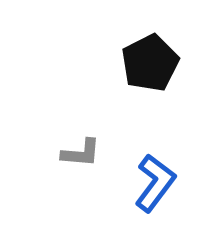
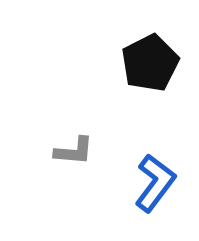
gray L-shape: moved 7 px left, 2 px up
